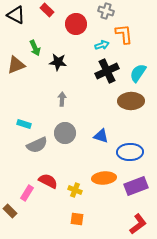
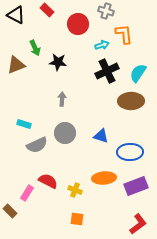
red circle: moved 2 px right
